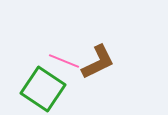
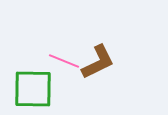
green square: moved 10 px left; rotated 33 degrees counterclockwise
